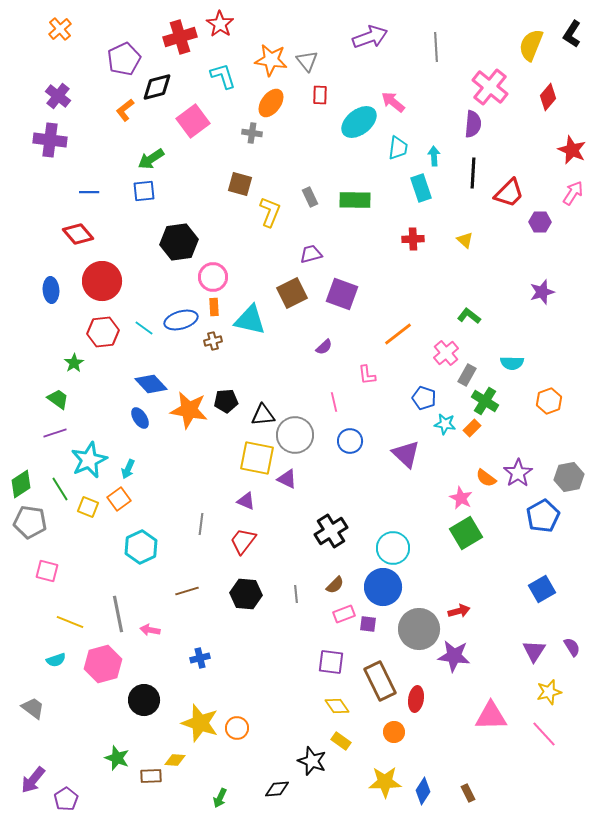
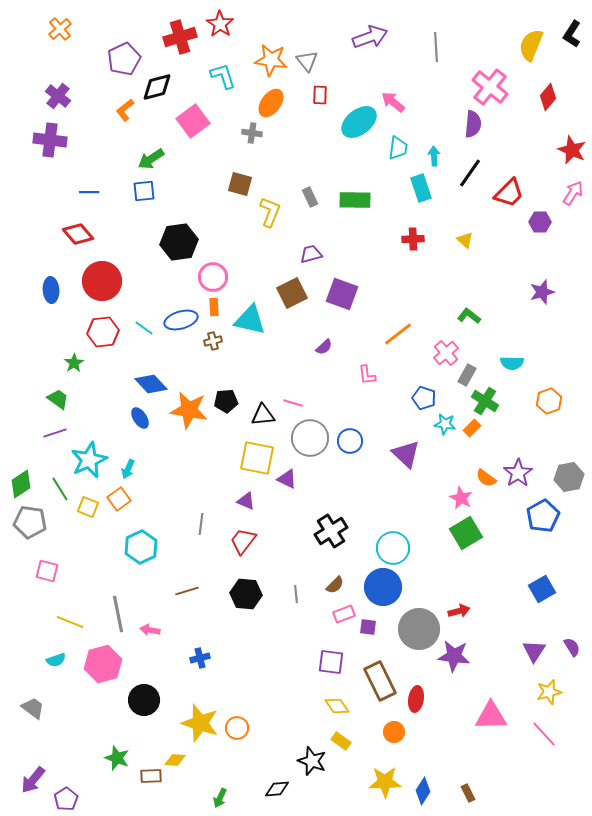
black line at (473, 173): moved 3 px left; rotated 32 degrees clockwise
pink line at (334, 402): moved 41 px left, 1 px down; rotated 60 degrees counterclockwise
gray circle at (295, 435): moved 15 px right, 3 px down
purple square at (368, 624): moved 3 px down
